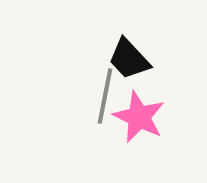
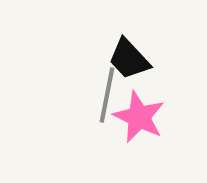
gray line: moved 2 px right, 1 px up
